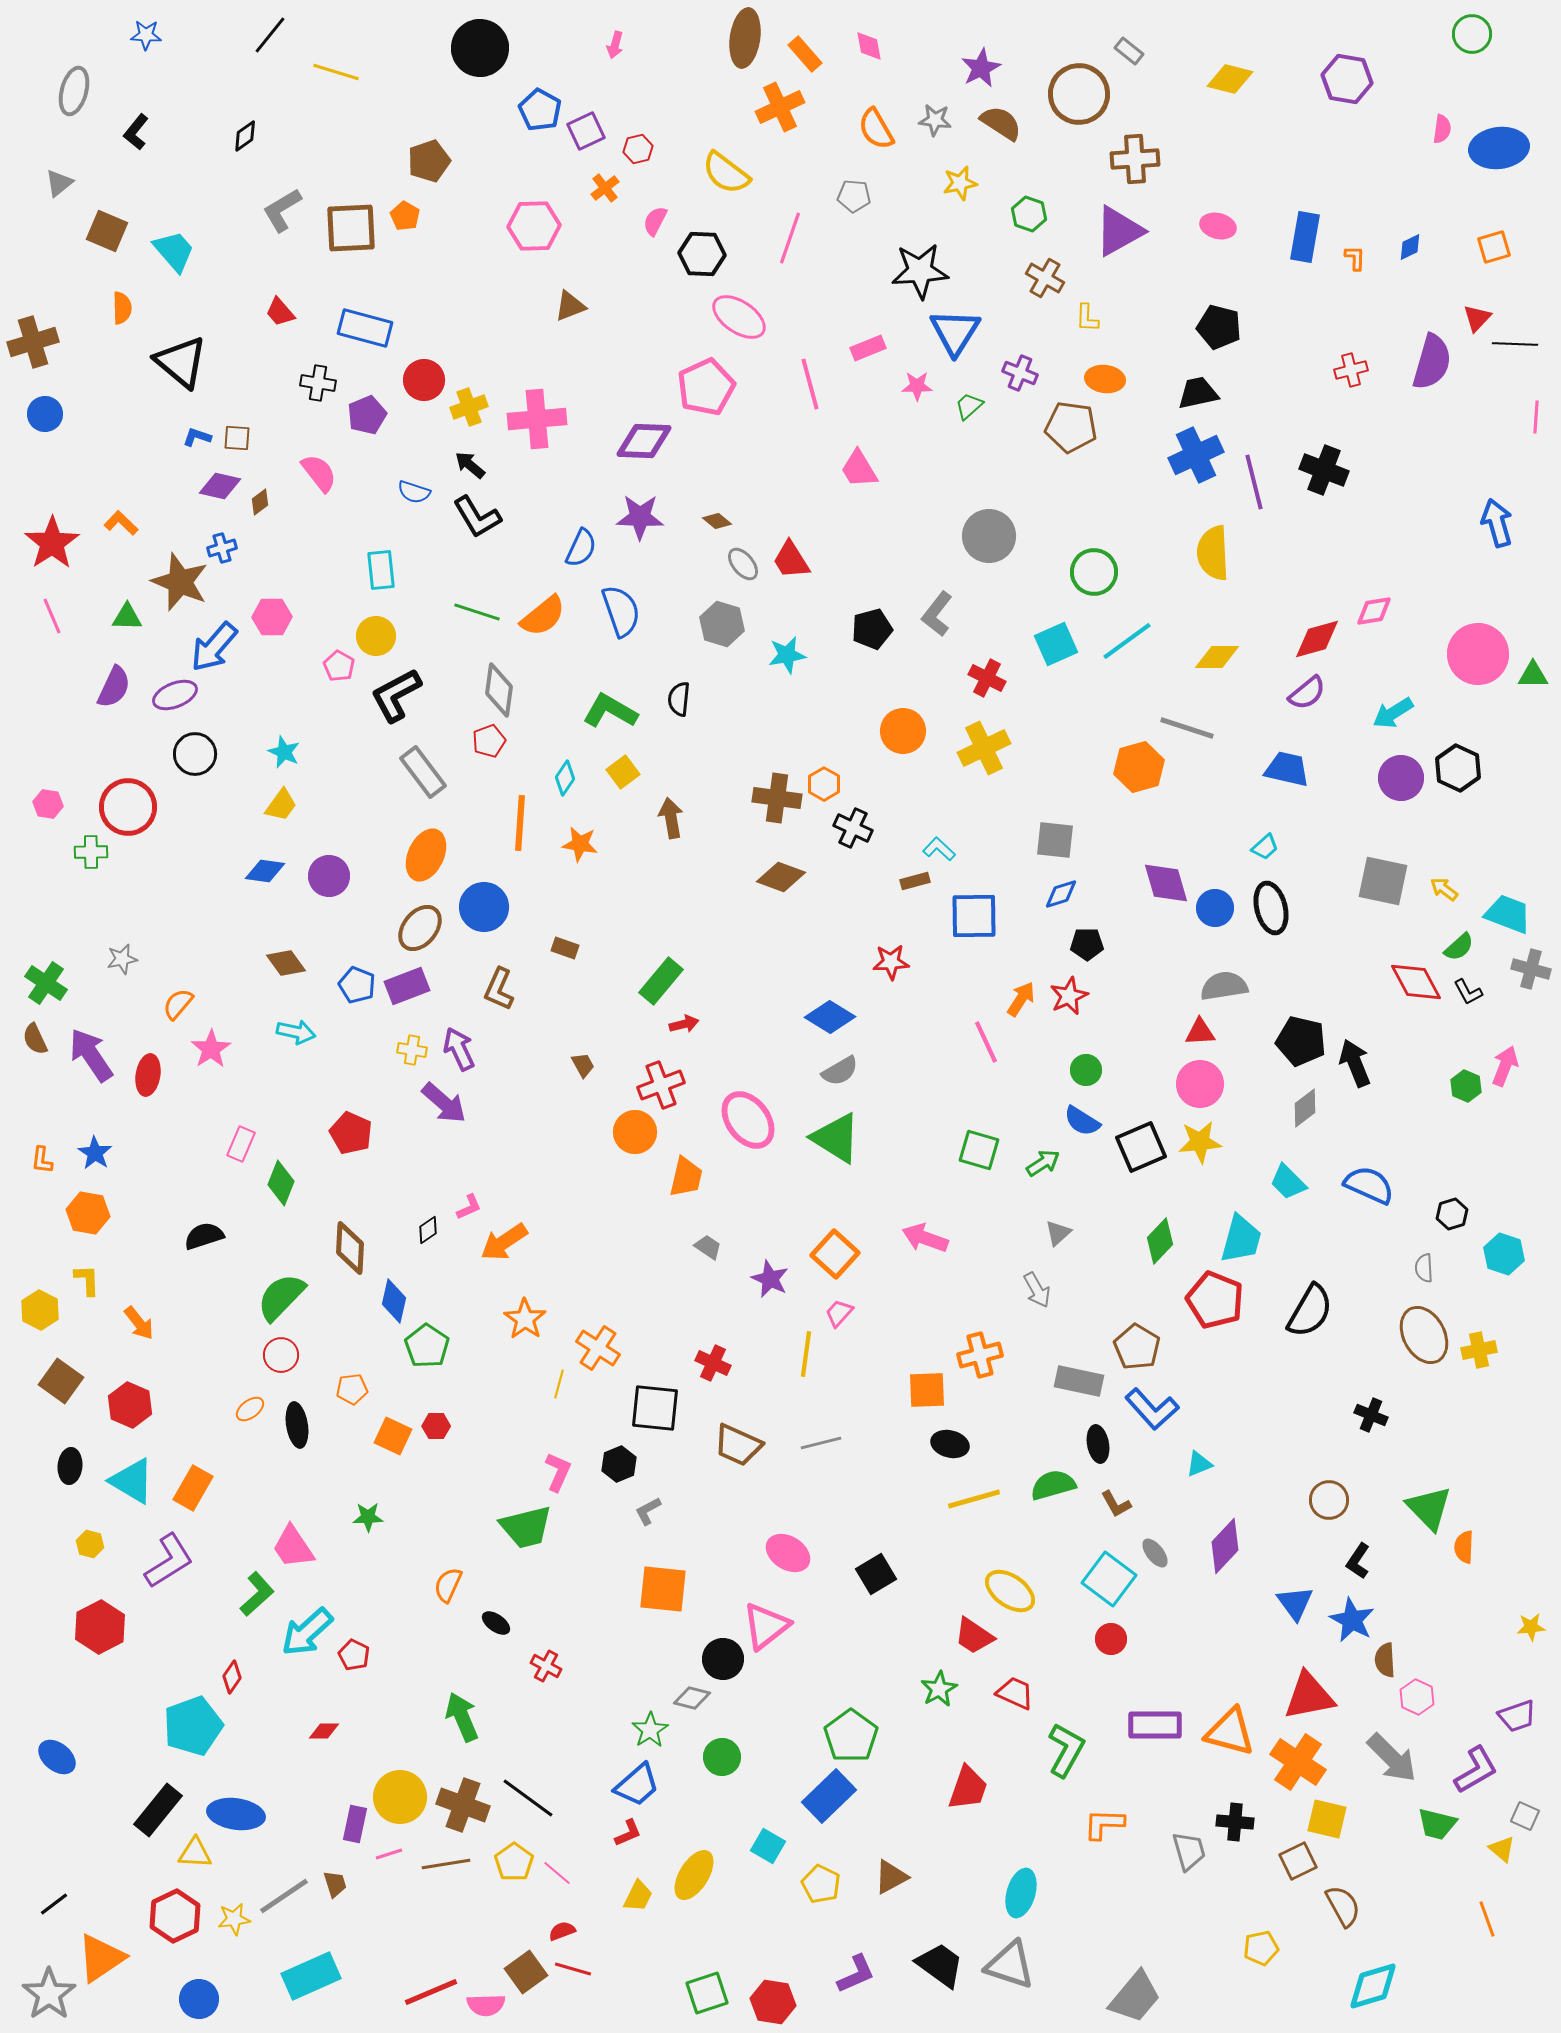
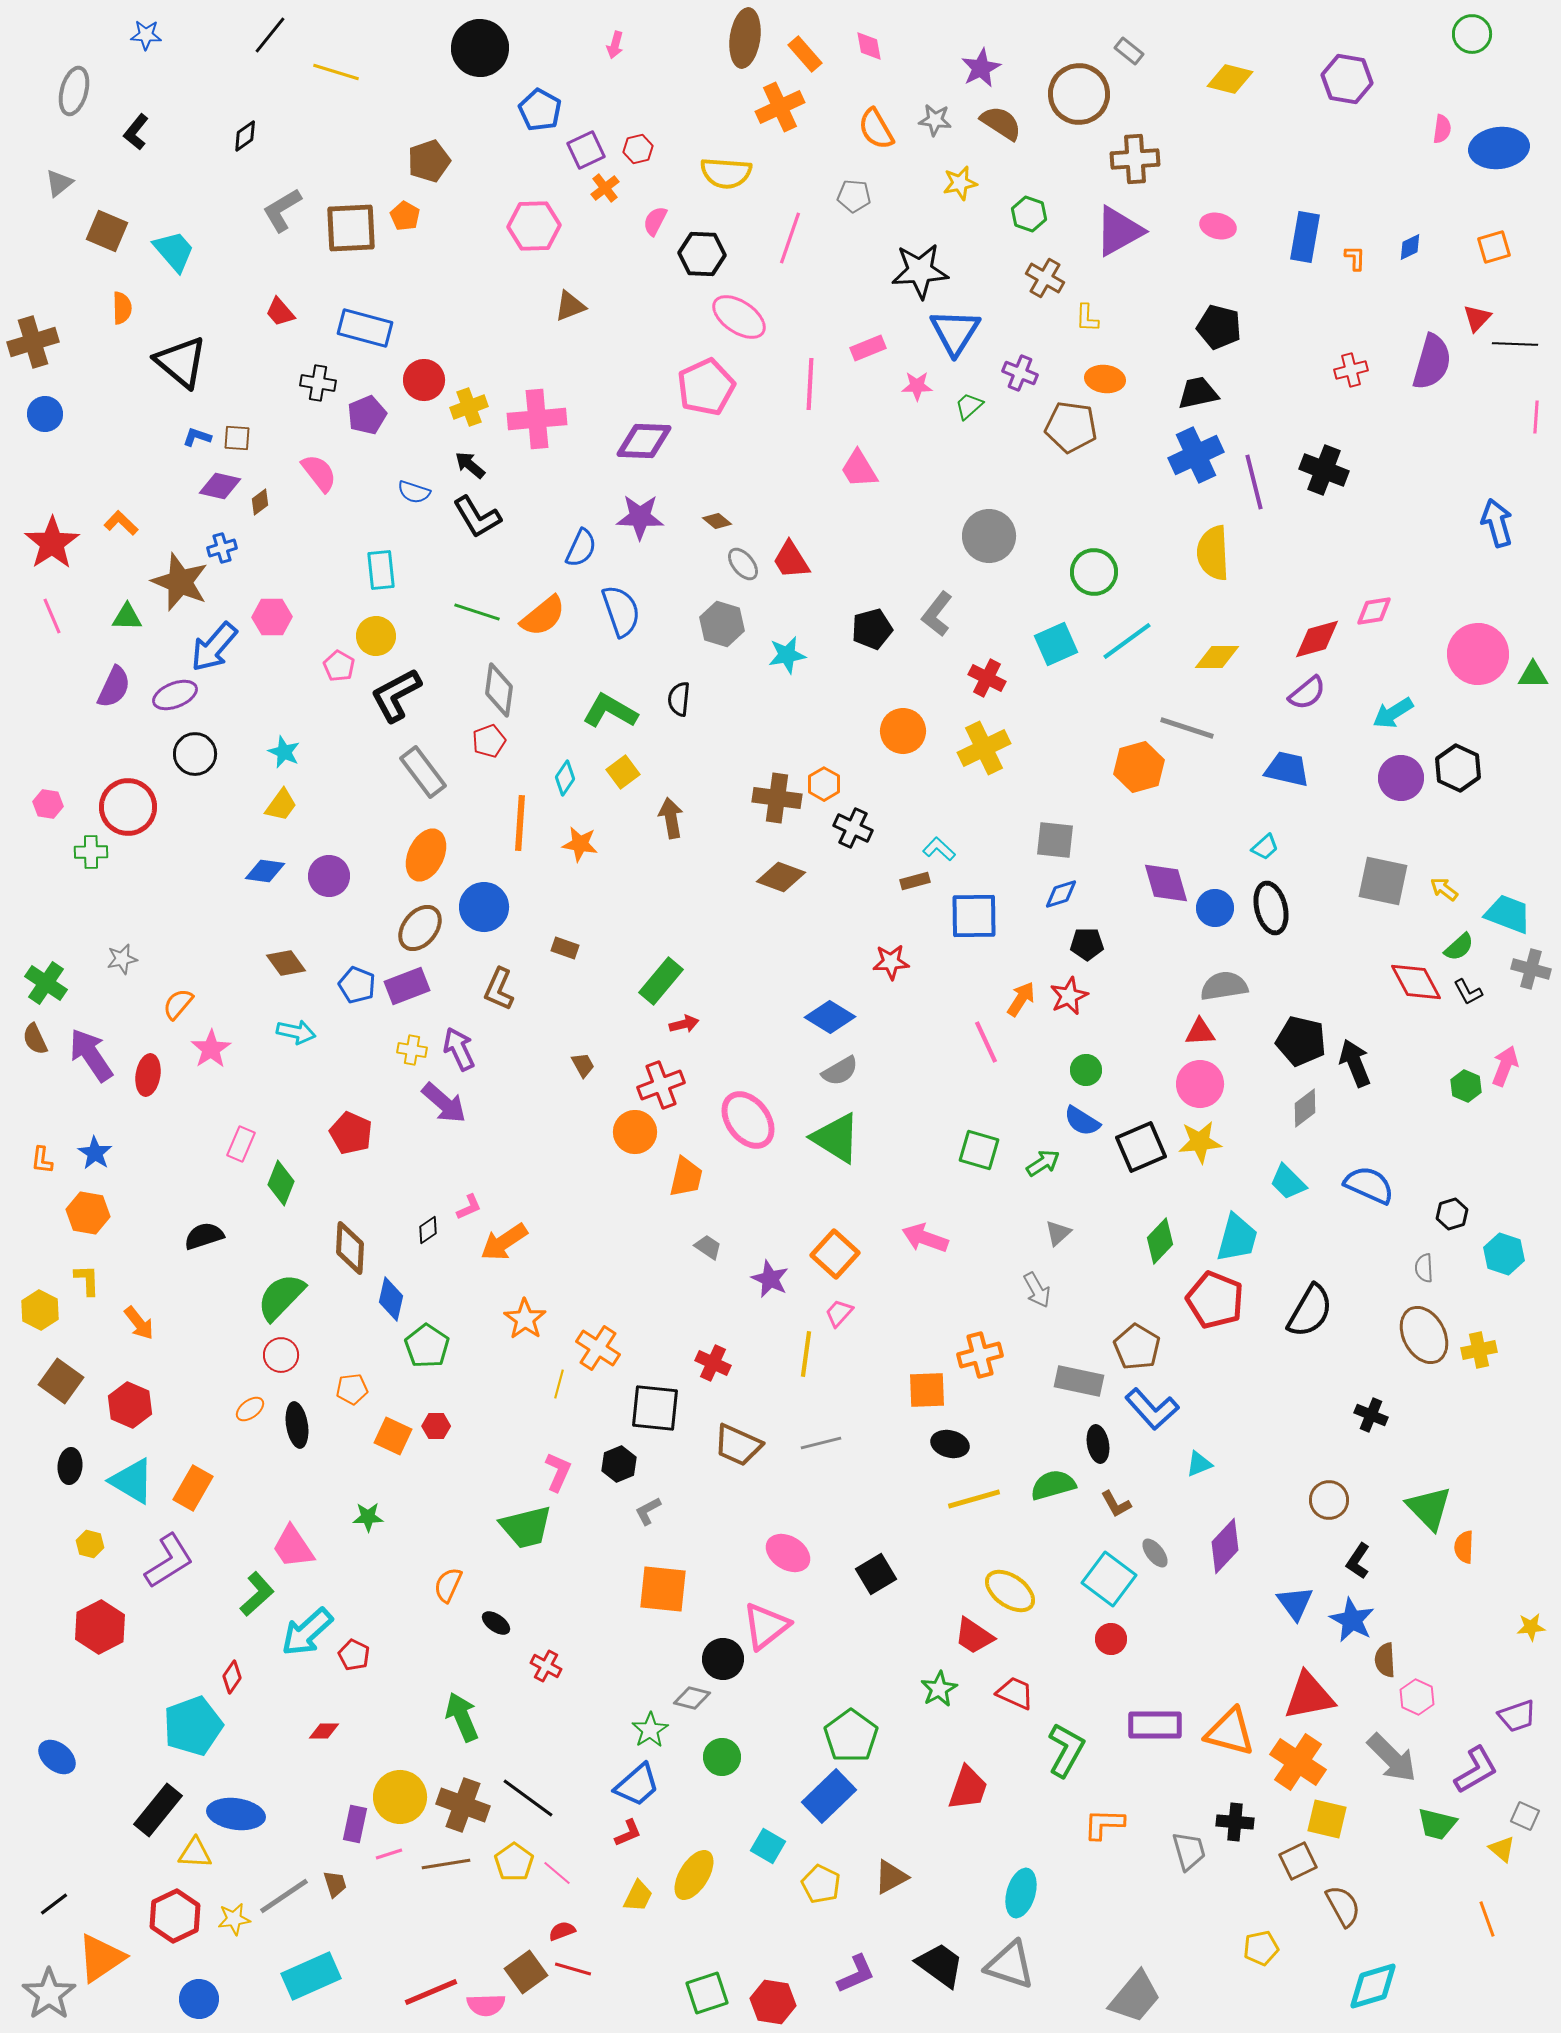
purple square at (586, 131): moved 19 px down
yellow semicircle at (726, 173): rotated 33 degrees counterclockwise
pink line at (810, 384): rotated 18 degrees clockwise
cyan trapezoid at (1241, 1239): moved 4 px left, 1 px up
blue diamond at (394, 1301): moved 3 px left, 2 px up
